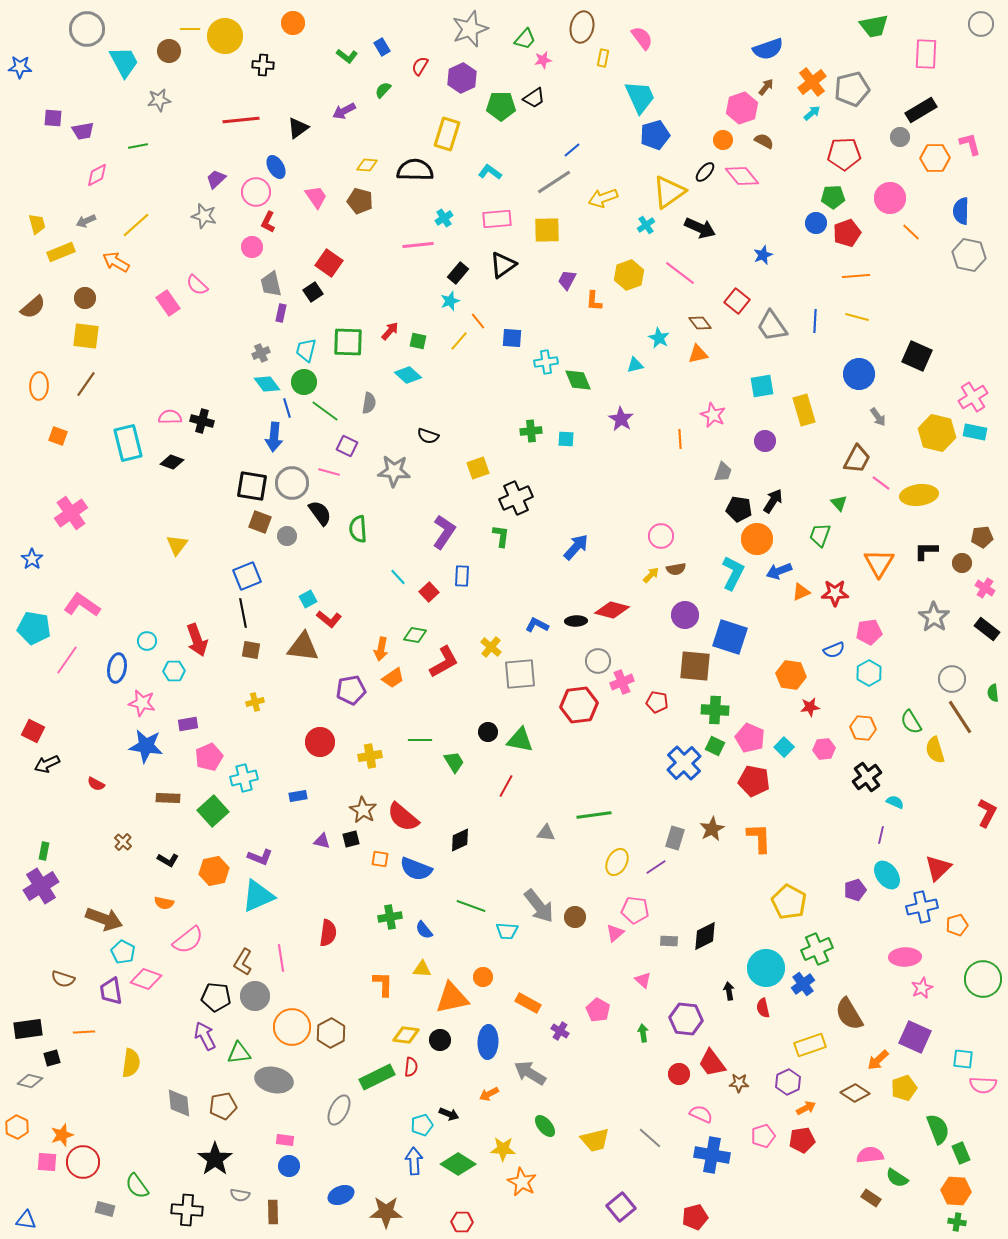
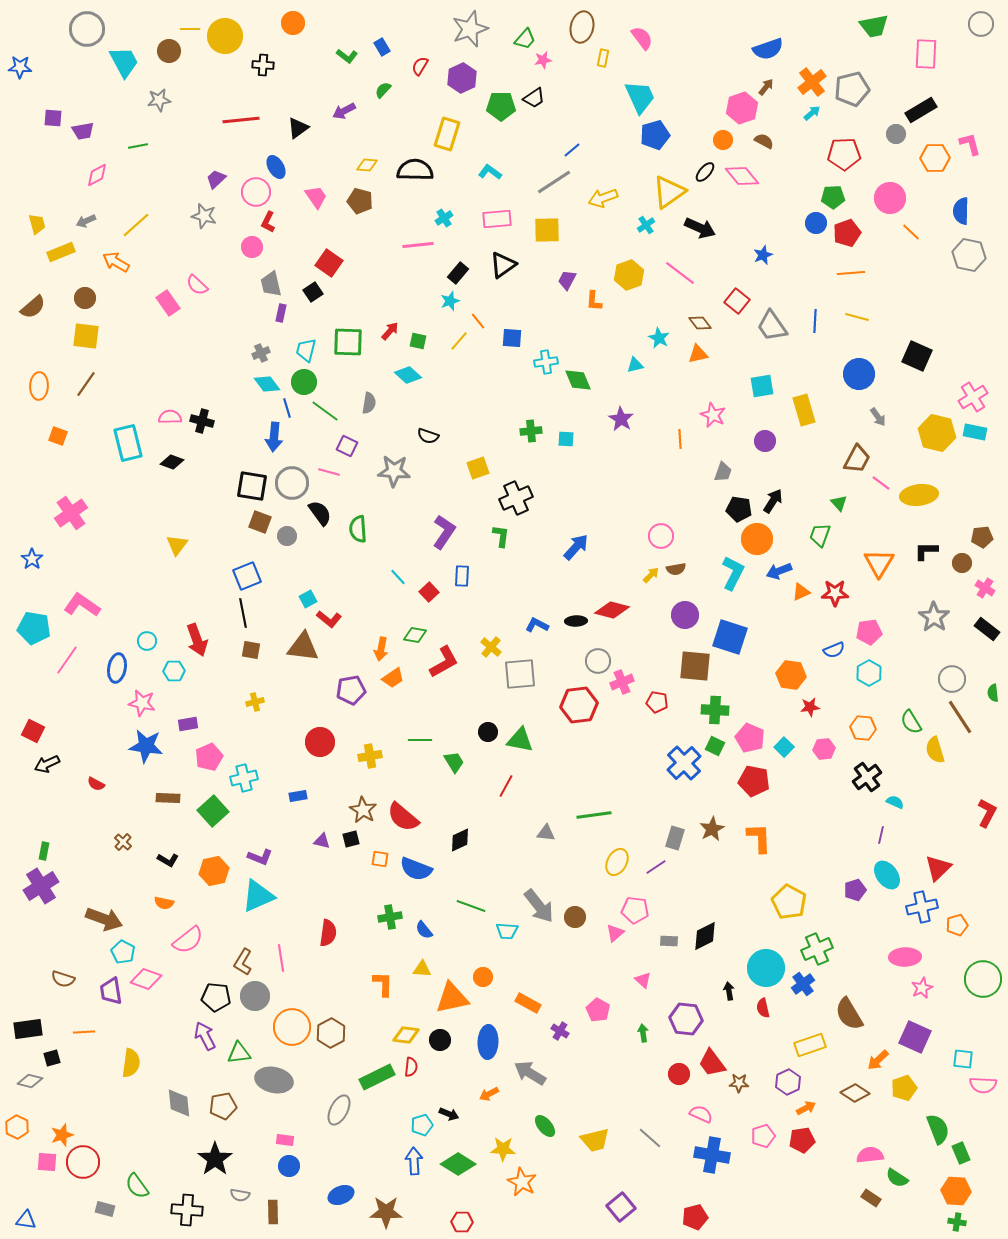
gray circle at (900, 137): moved 4 px left, 3 px up
orange line at (856, 276): moved 5 px left, 3 px up
